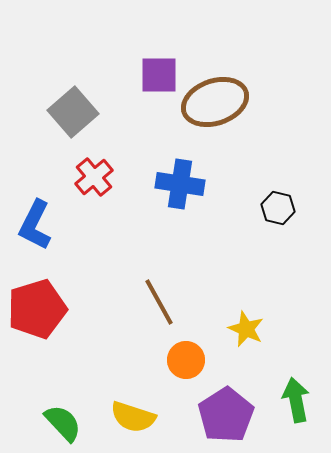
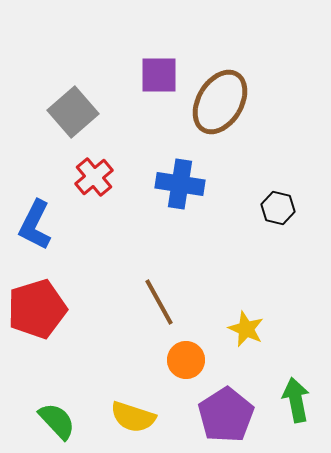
brown ellipse: moved 5 px right; rotated 40 degrees counterclockwise
green semicircle: moved 6 px left, 2 px up
